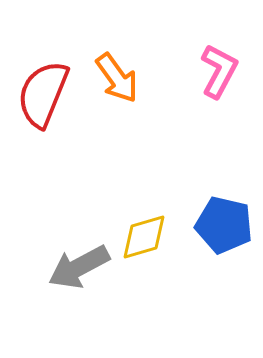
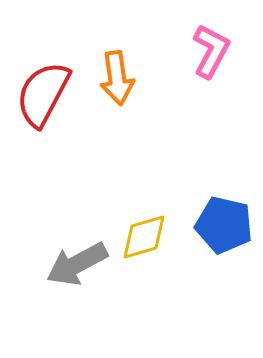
pink L-shape: moved 8 px left, 20 px up
orange arrow: rotated 28 degrees clockwise
red semicircle: rotated 6 degrees clockwise
gray arrow: moved 2 px left, 3 px up
